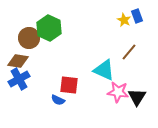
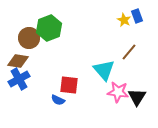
green hexagon: rotated 15 degrees clockwise
cyan triangle: rotated 25 degrees clockwise
